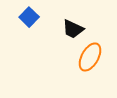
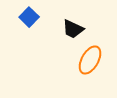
orange ellipse: moved 3 px down
